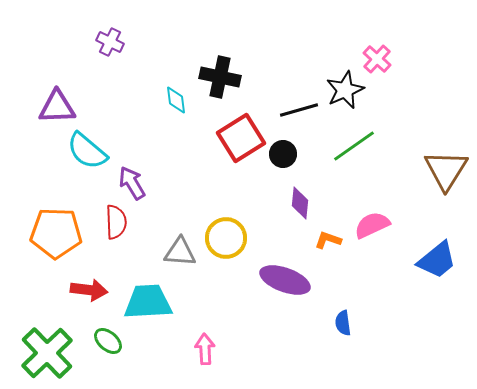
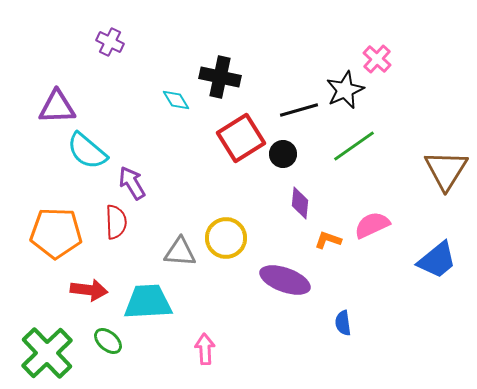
cyan diamond: rotated 24 degrees counterclockwise
